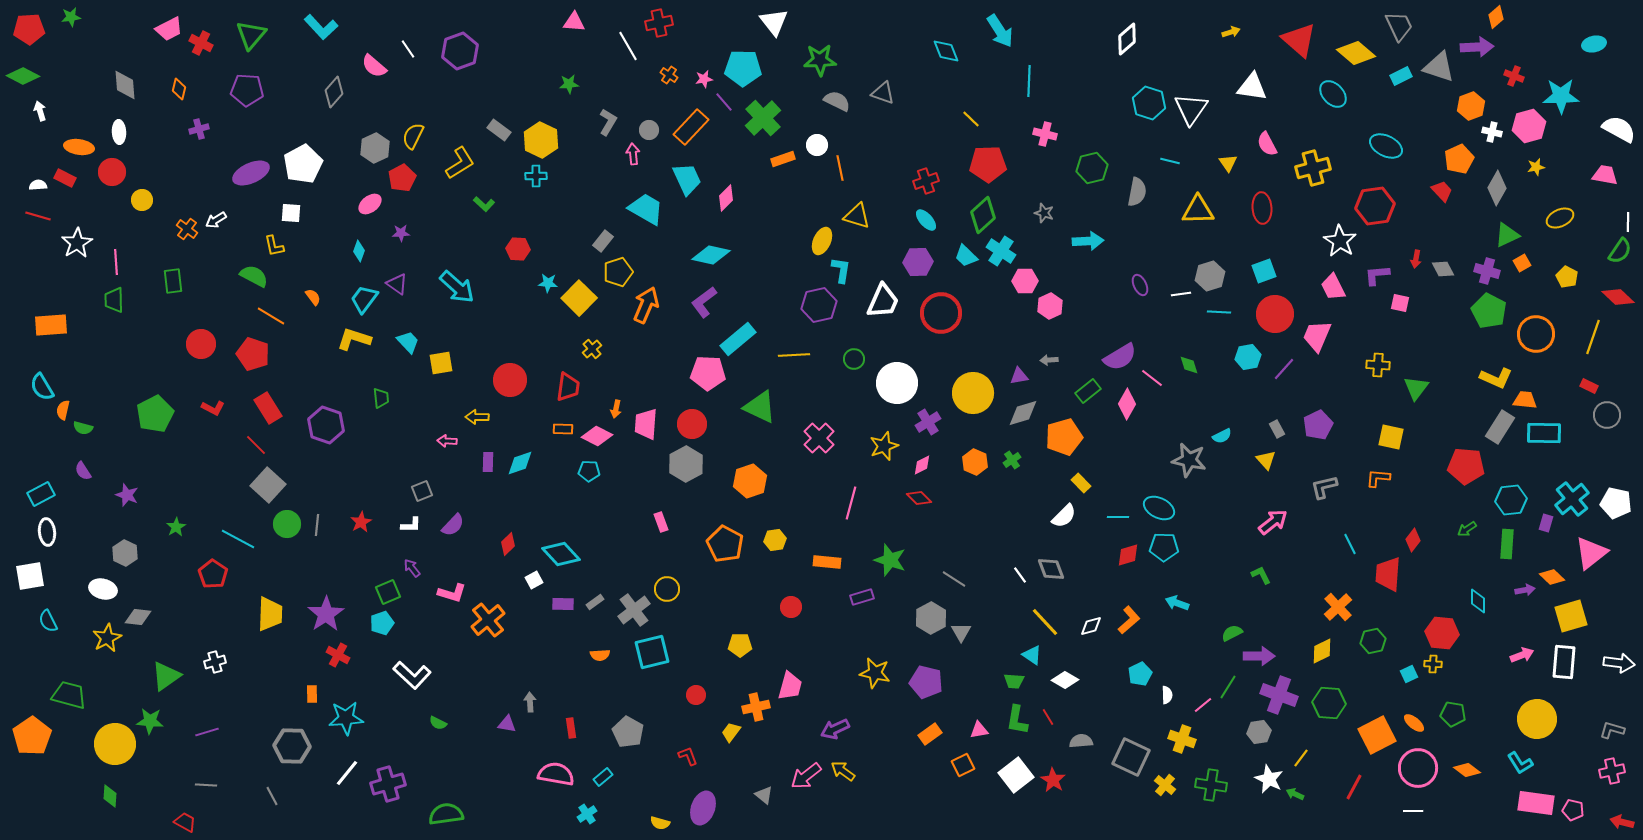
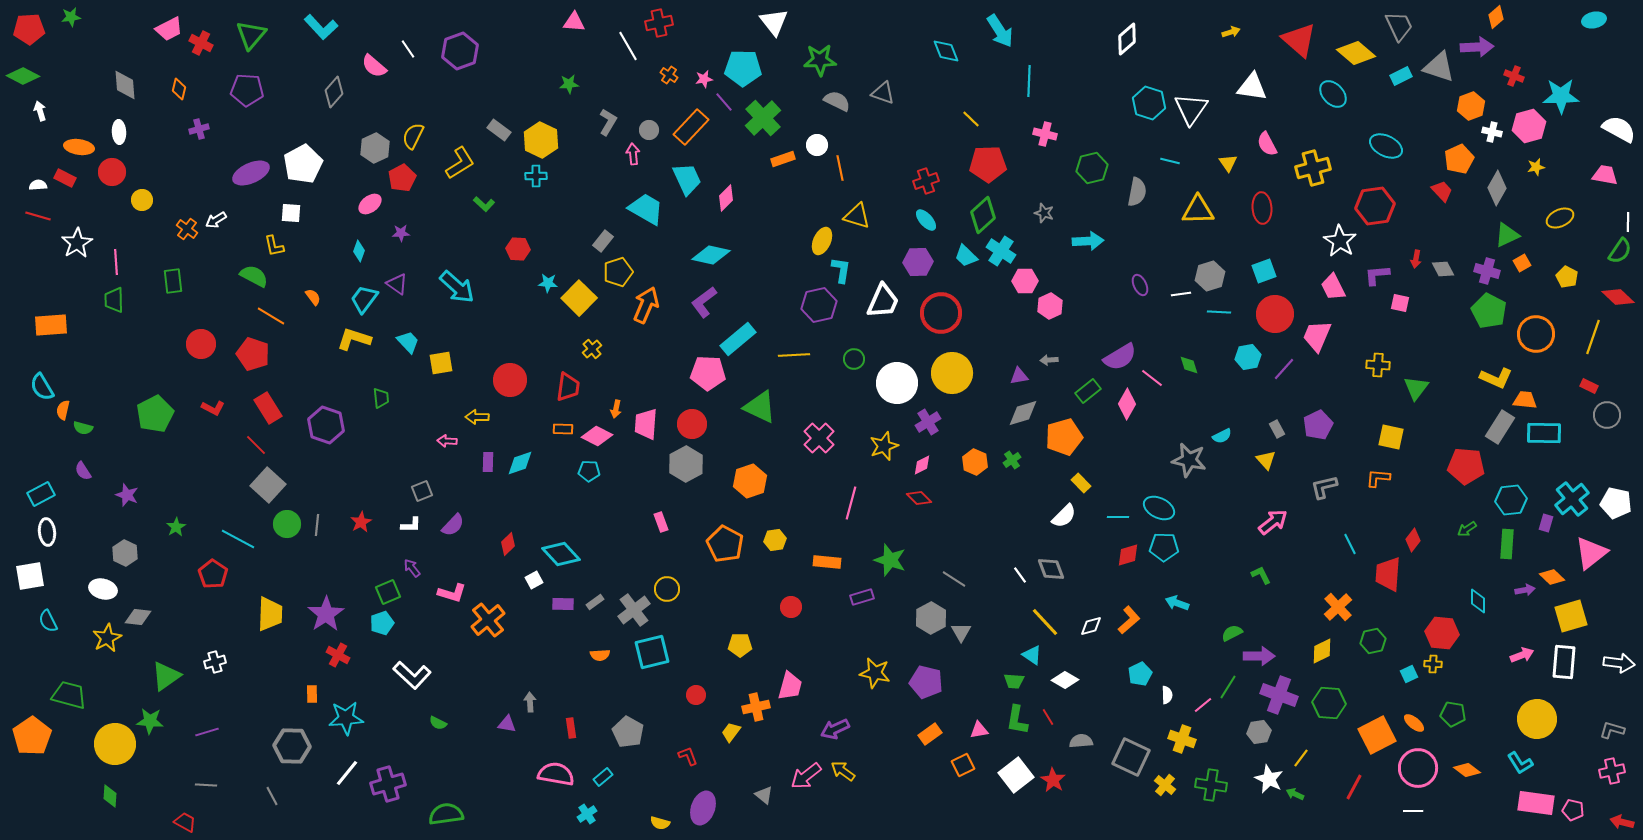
cyan ellipse at (1594, 44): moved 24 px up
yellow circle at (973, 393): moved 21 px left, 20 px up
